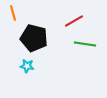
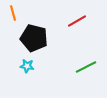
red line: moved 3 px right
green line: moved 1 px right, 23 px down; rotated 35 degrees counterclockwise
